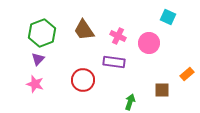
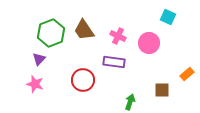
green hexagon: moved 9 px right
purple triangle: moved 1 px right
